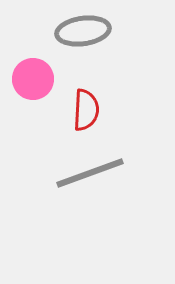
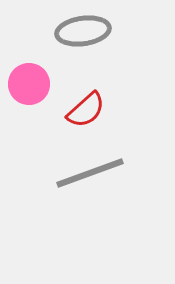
pink circle: moved 4 px left, 5 px down
red semicircle: rotated 45 degrees clockwise
